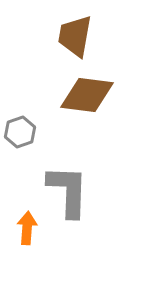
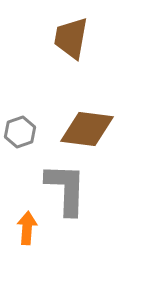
brown trapezoid: moved 4 px left, 2 px down
brown diamond: moved 34 px down
gray L-shape: moved 2 px left, 2 px up
